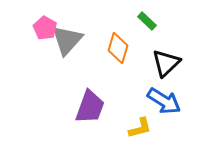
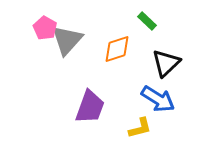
orange diamond: moved 1 px left, 1 px down; rotated 56 degrees clockwise
blue arrow: moved 6 px left, 2 px up
